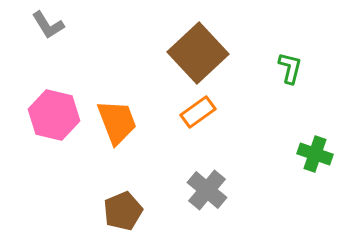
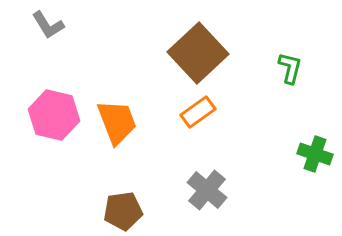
brown pentagon: rotated 15 degrees clockwise
